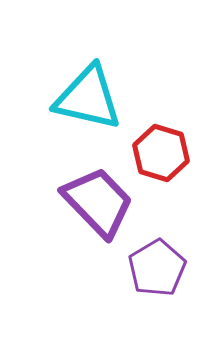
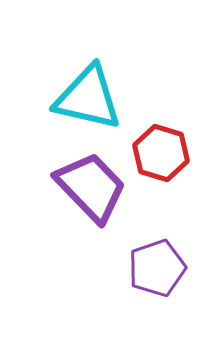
purple trapezoid: moved 7 px left, 15 px up
purple pentagon: rotated 12 degrees clockwise
